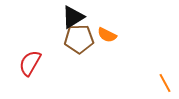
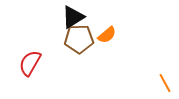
orange semicircle: rotated 66 degrees counterclockwise
